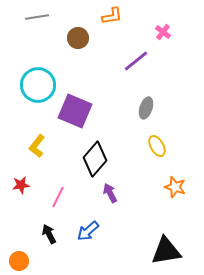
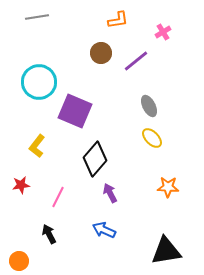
orange L-shape: moved 6 px right, 4 px down
pink cross: rotated 21 degrees clockwise
brown circle: moved 23 px right, 15 px down
cyan circle: moved 1 px right, 3 px up
gray ellipse: moved 3 px right, 2 px up; rotated 45 degrees counterclockwise
yellow ellipse: moved 5 px left, 8 px up; rotated 15 degrees counterclockwise
orange star: moved 7 px left; rotated 15 degrees counterclockwise
blue arrow: moved 16 px right, 1 px up; rotated 65 degrees clockwise
